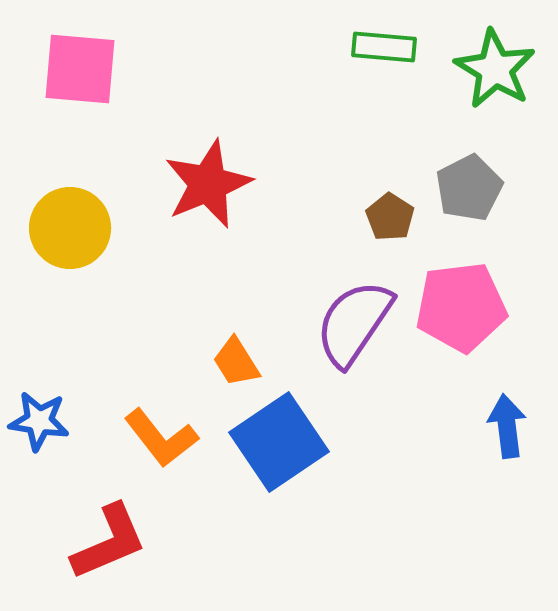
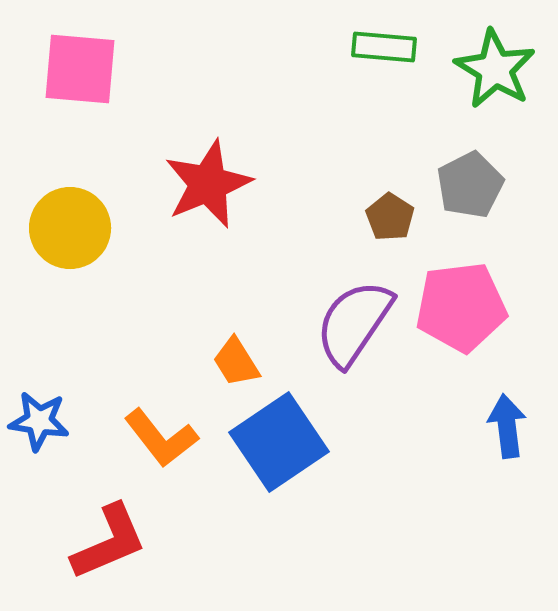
gray pentagon: moved 1 px right, 3 px up
